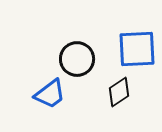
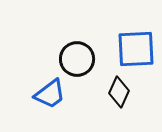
blue square: moved 1 px left
black diamond: rotated 32 degrees counterclockwise
